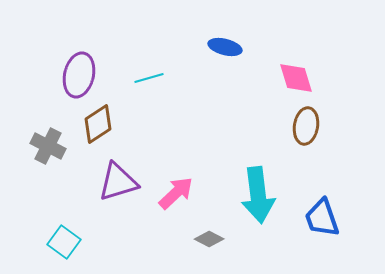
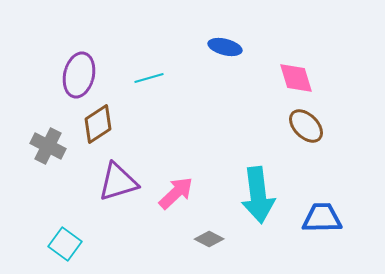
brown ellipse: rotated 54 degrees counterclockwise
blue trapezoid: rotated 108 degrees clockwise
cyan square: moved 1 px right, 2 px down
